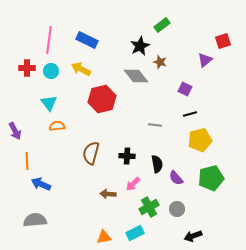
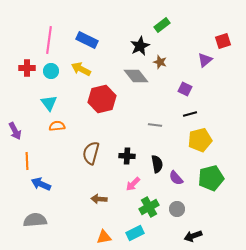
brown arrow: moved 9 px left, 5 px down
